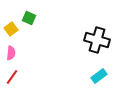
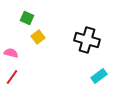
green square: moved 2 px left
yellow square: moved 27 px right, 8 px down
black cross: moved 10 px left
pink semicircle: rotated 80 degrees counterclockwise
